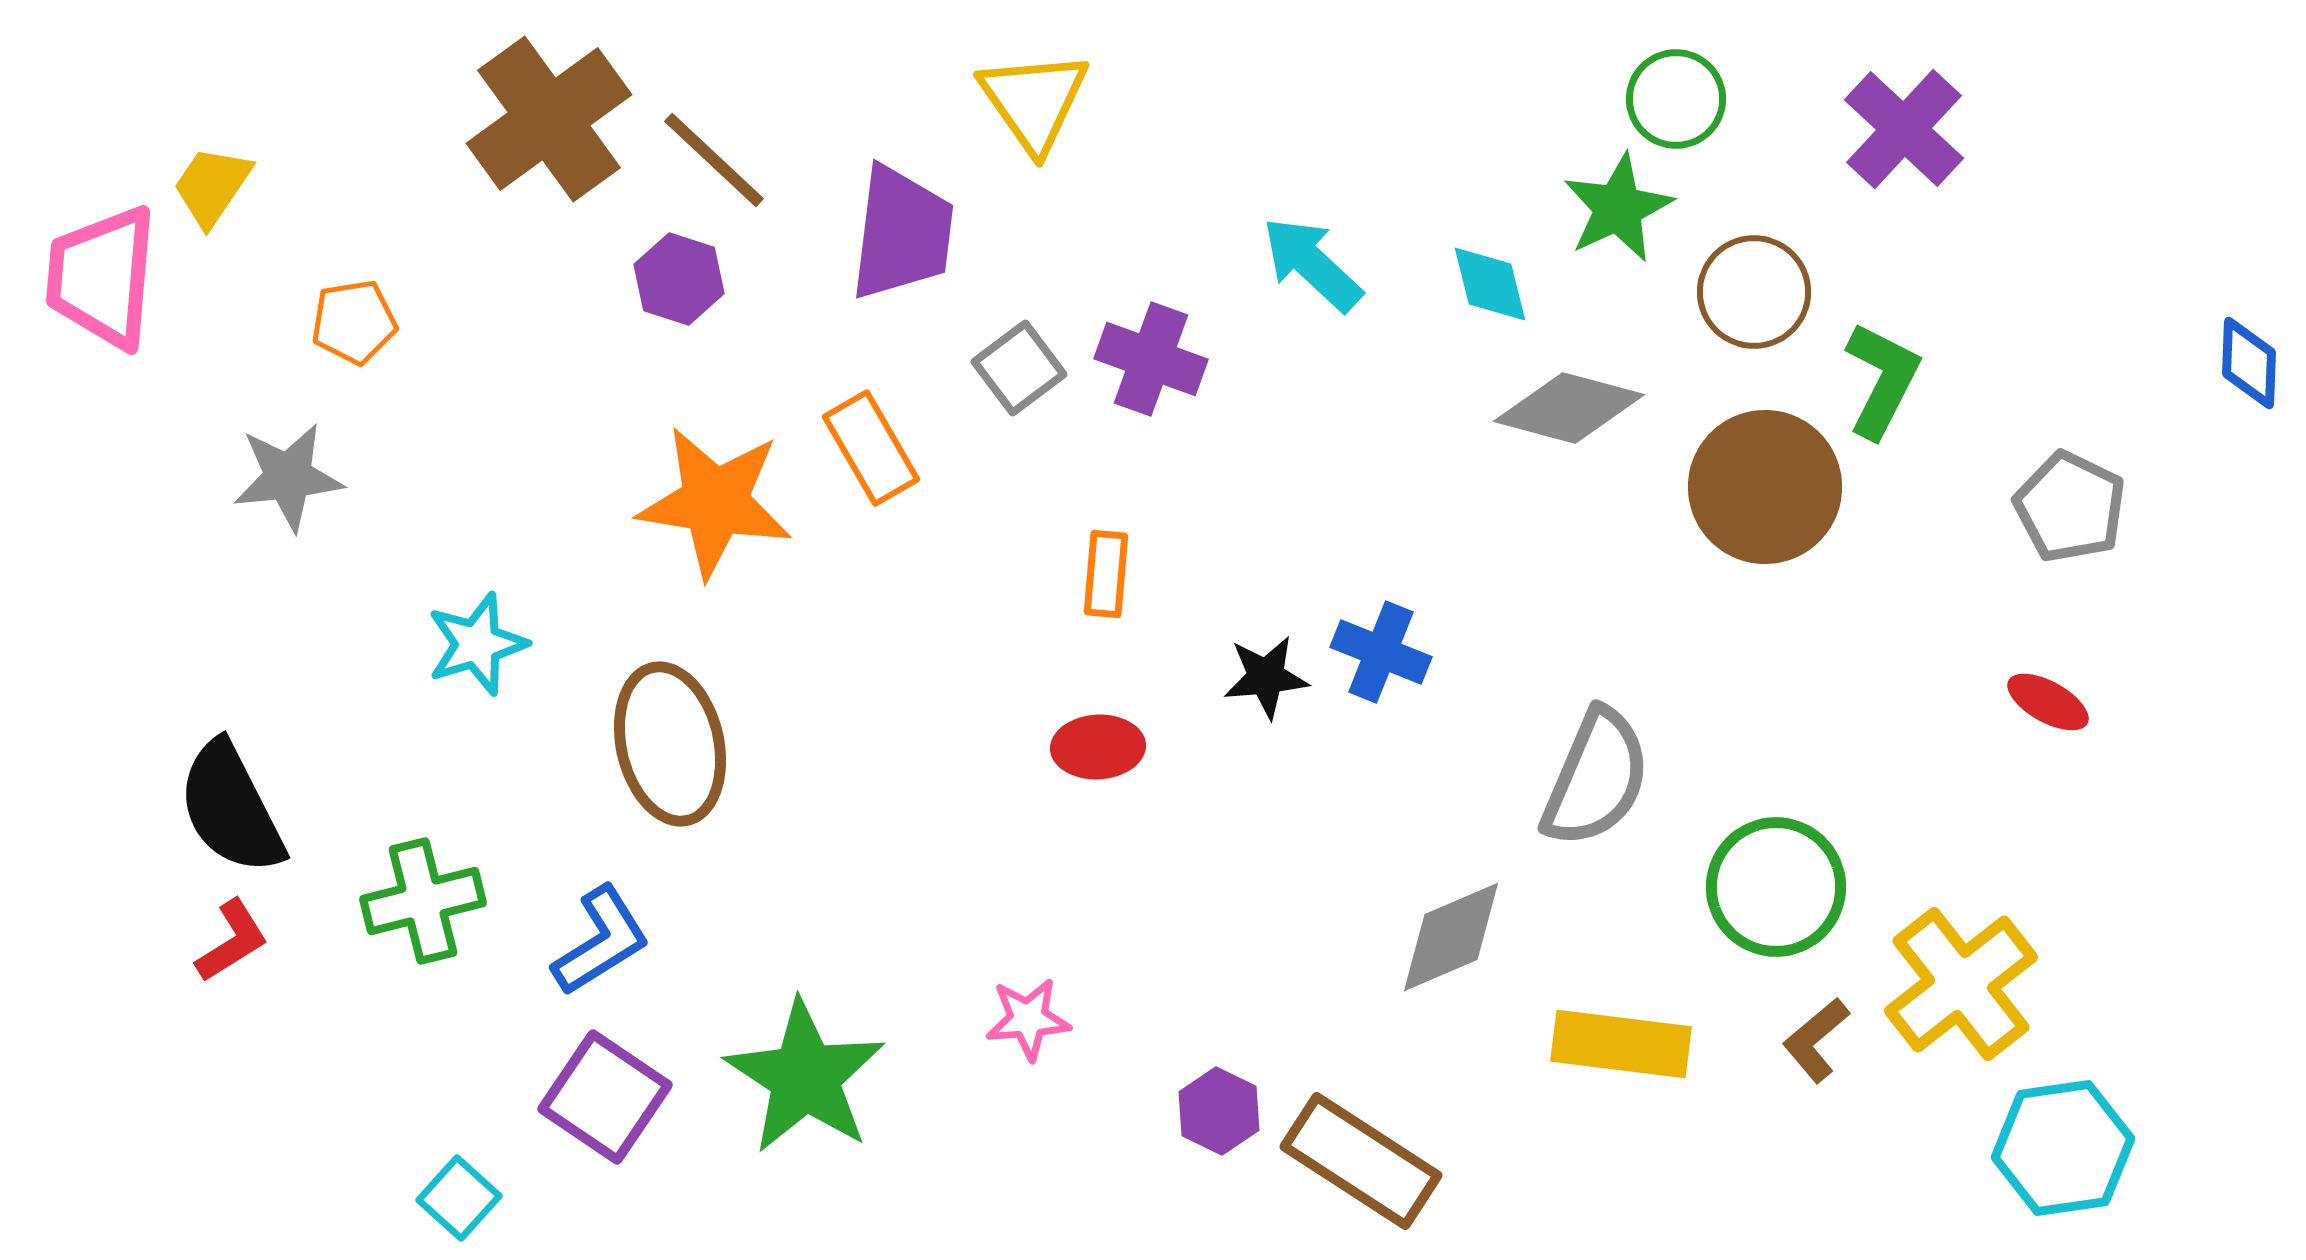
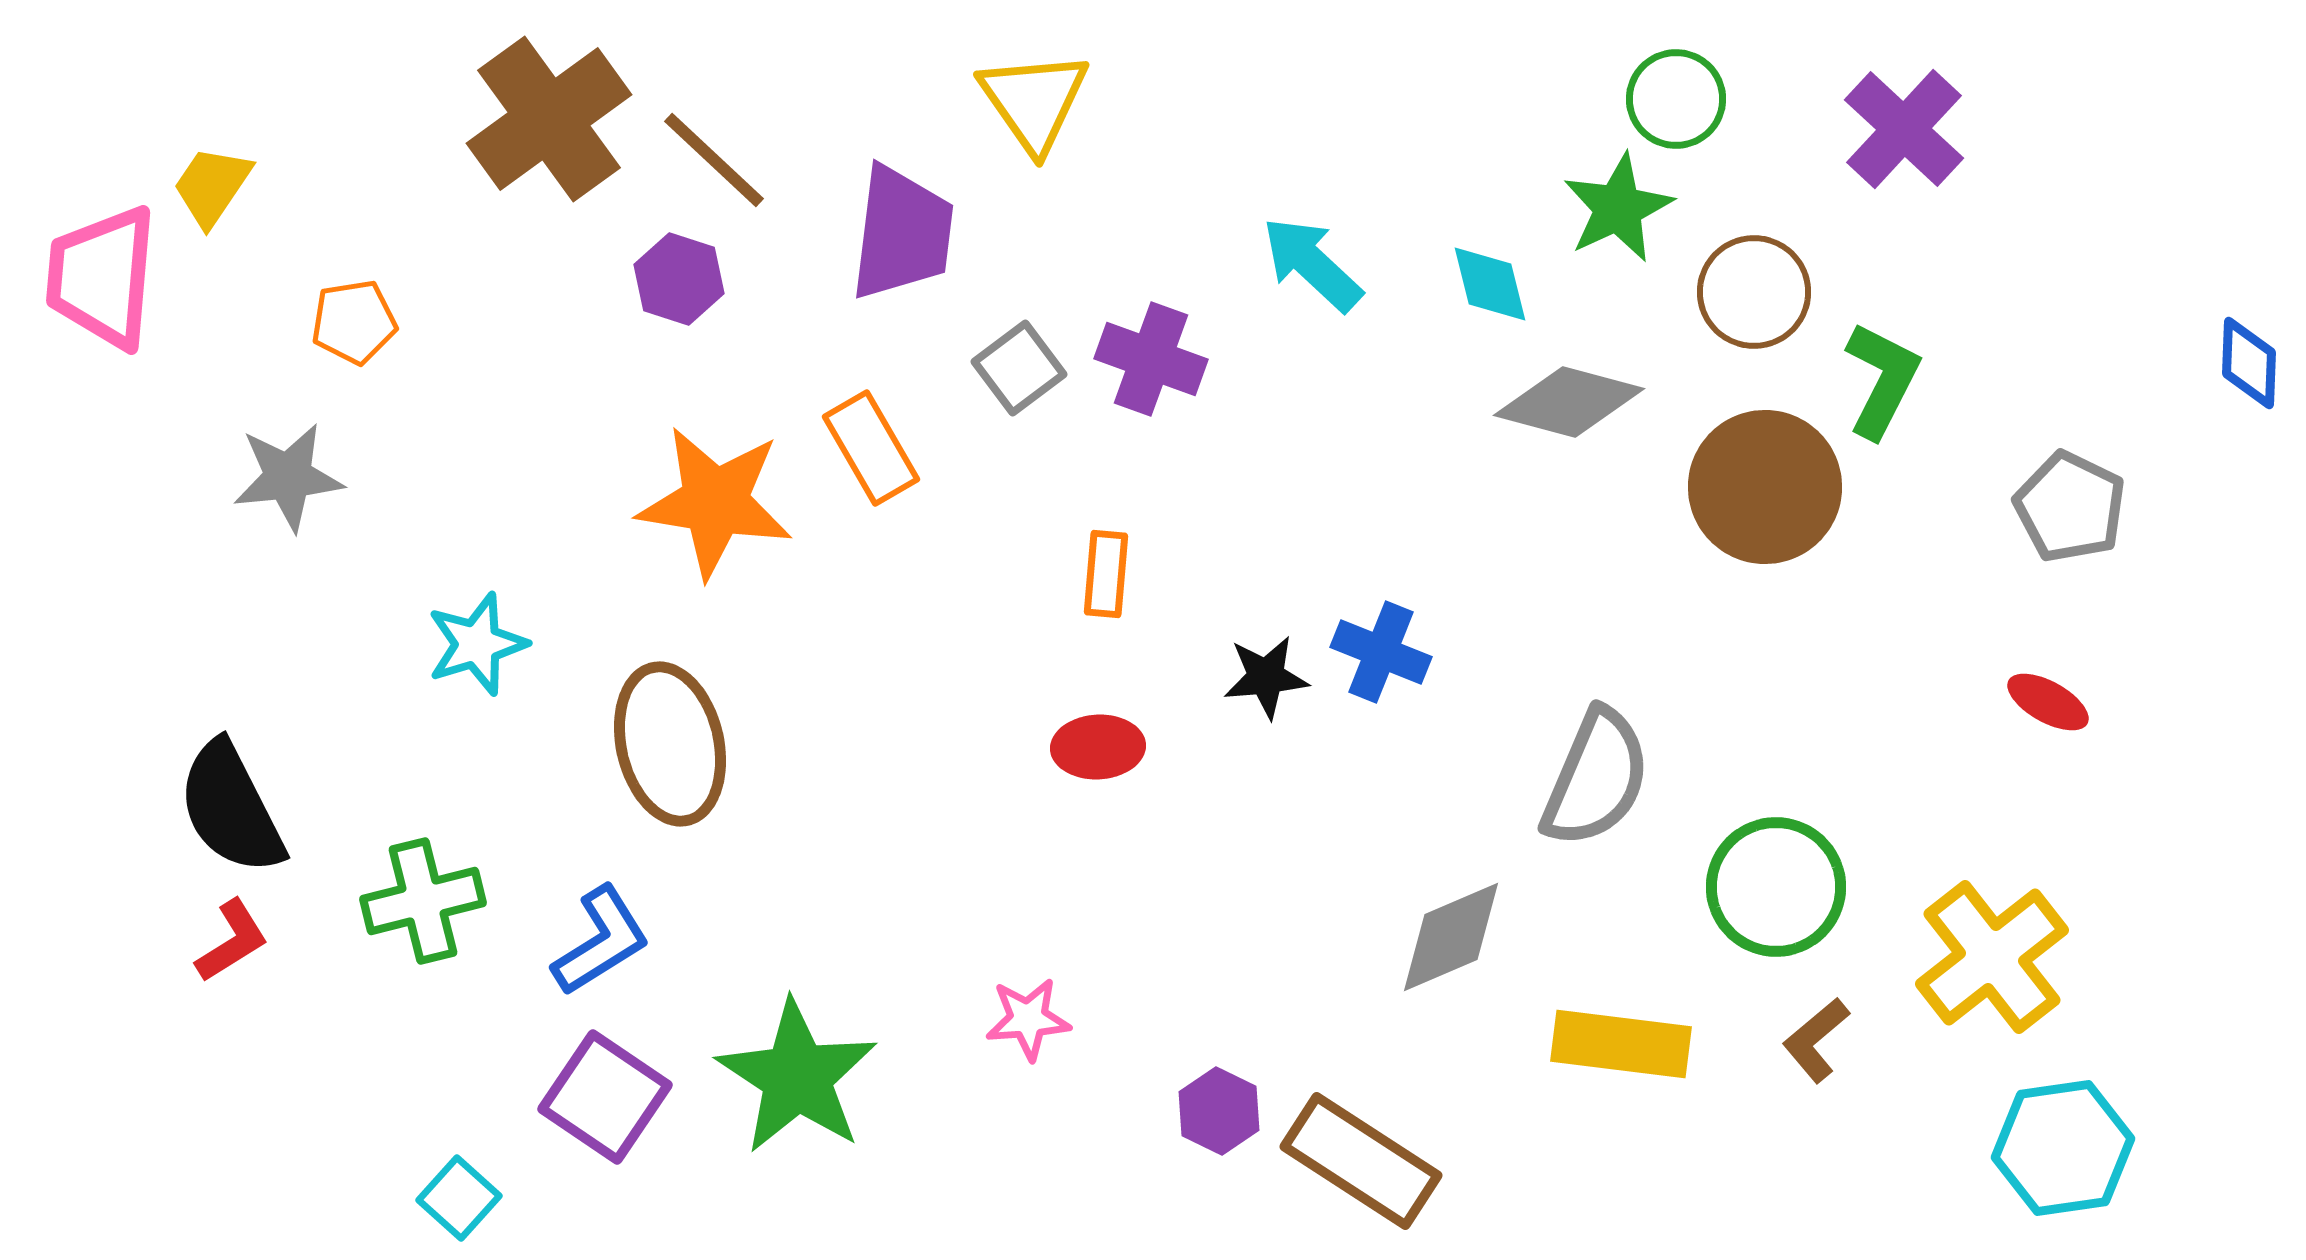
gray diamond at (1569, 408): moved 6 px up
yellow cross at (1961, 984): moved 31 px right, 27 px up
green star at (805, 1077): moved 8 px left
